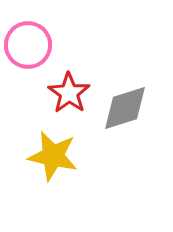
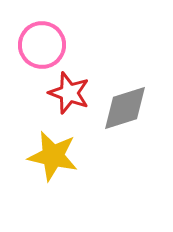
pink circle: moved 14 px right
red star: rotated 15 degrees counterclockwise
